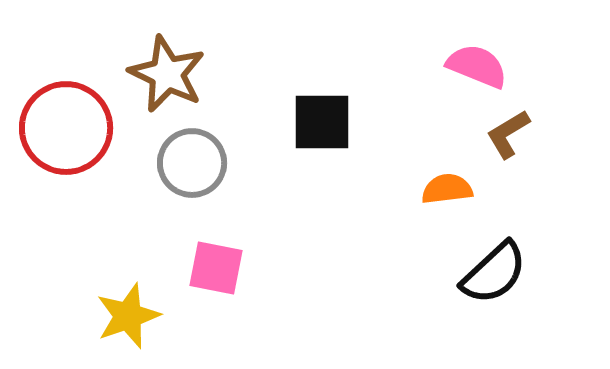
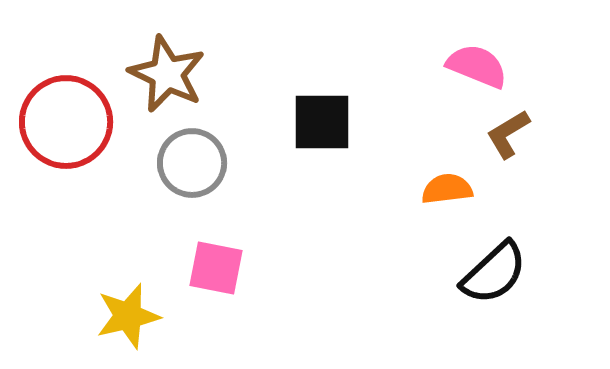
red circle: moved 6 px up
yellow star: rotated 6 degrees clockwise
